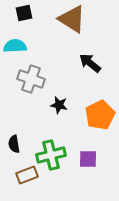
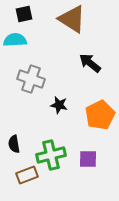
black square: moved 1 px down
cyan semicircle: moved 6 px up
